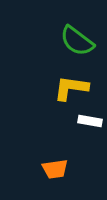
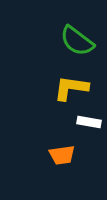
white rectangle: moved 1 px left, 1 px down
orange trapezoid: moved 7 px right, 14 px up
